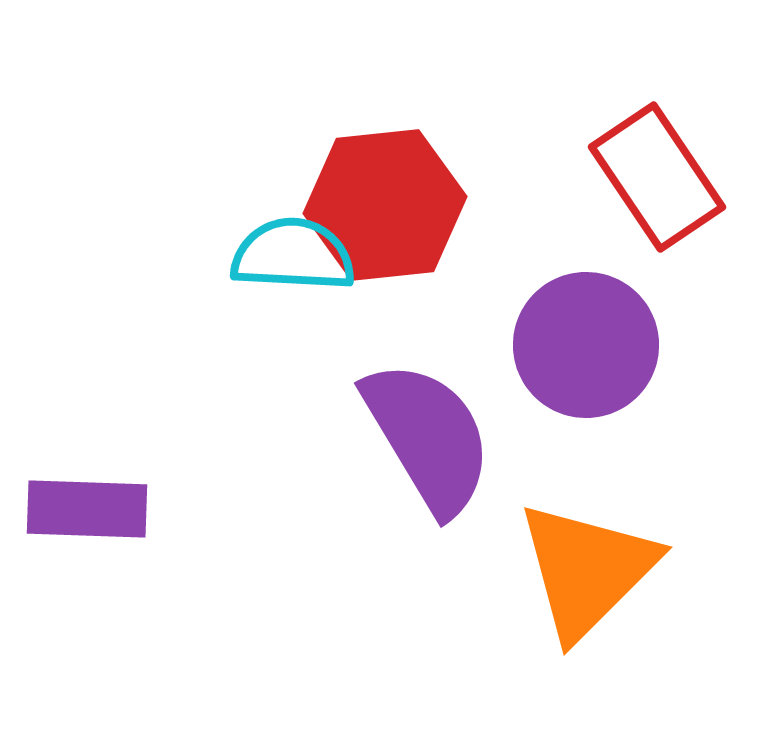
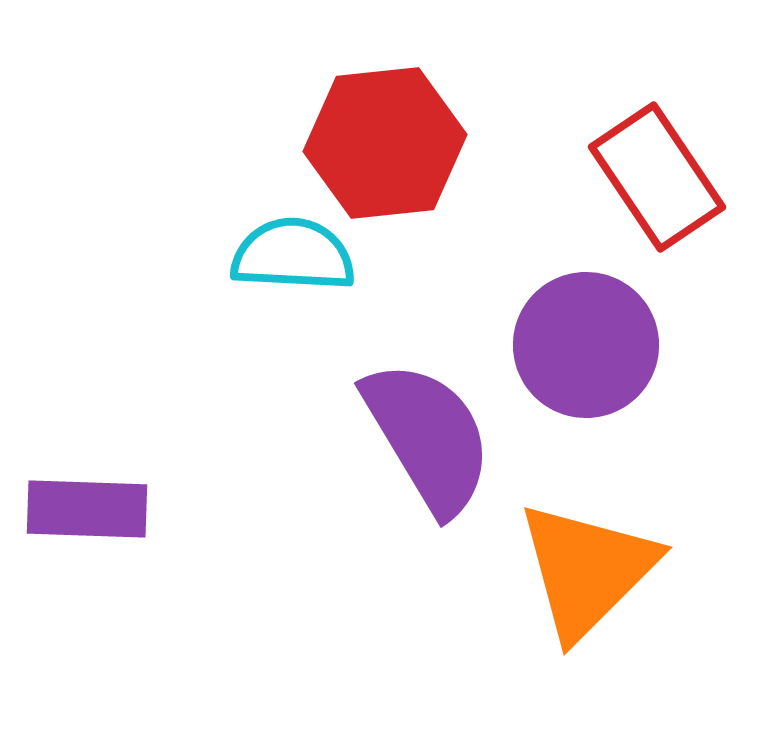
red hexagon: moved 62 px up
